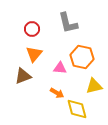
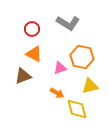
gray L-shape: rotated 45 degrees counterclockwise
orange triangle: rotated 42 degrees counterclockwise
pink triangle: rotated 24 degrees counterclockwise
yellow triangle: moved 4 px left
